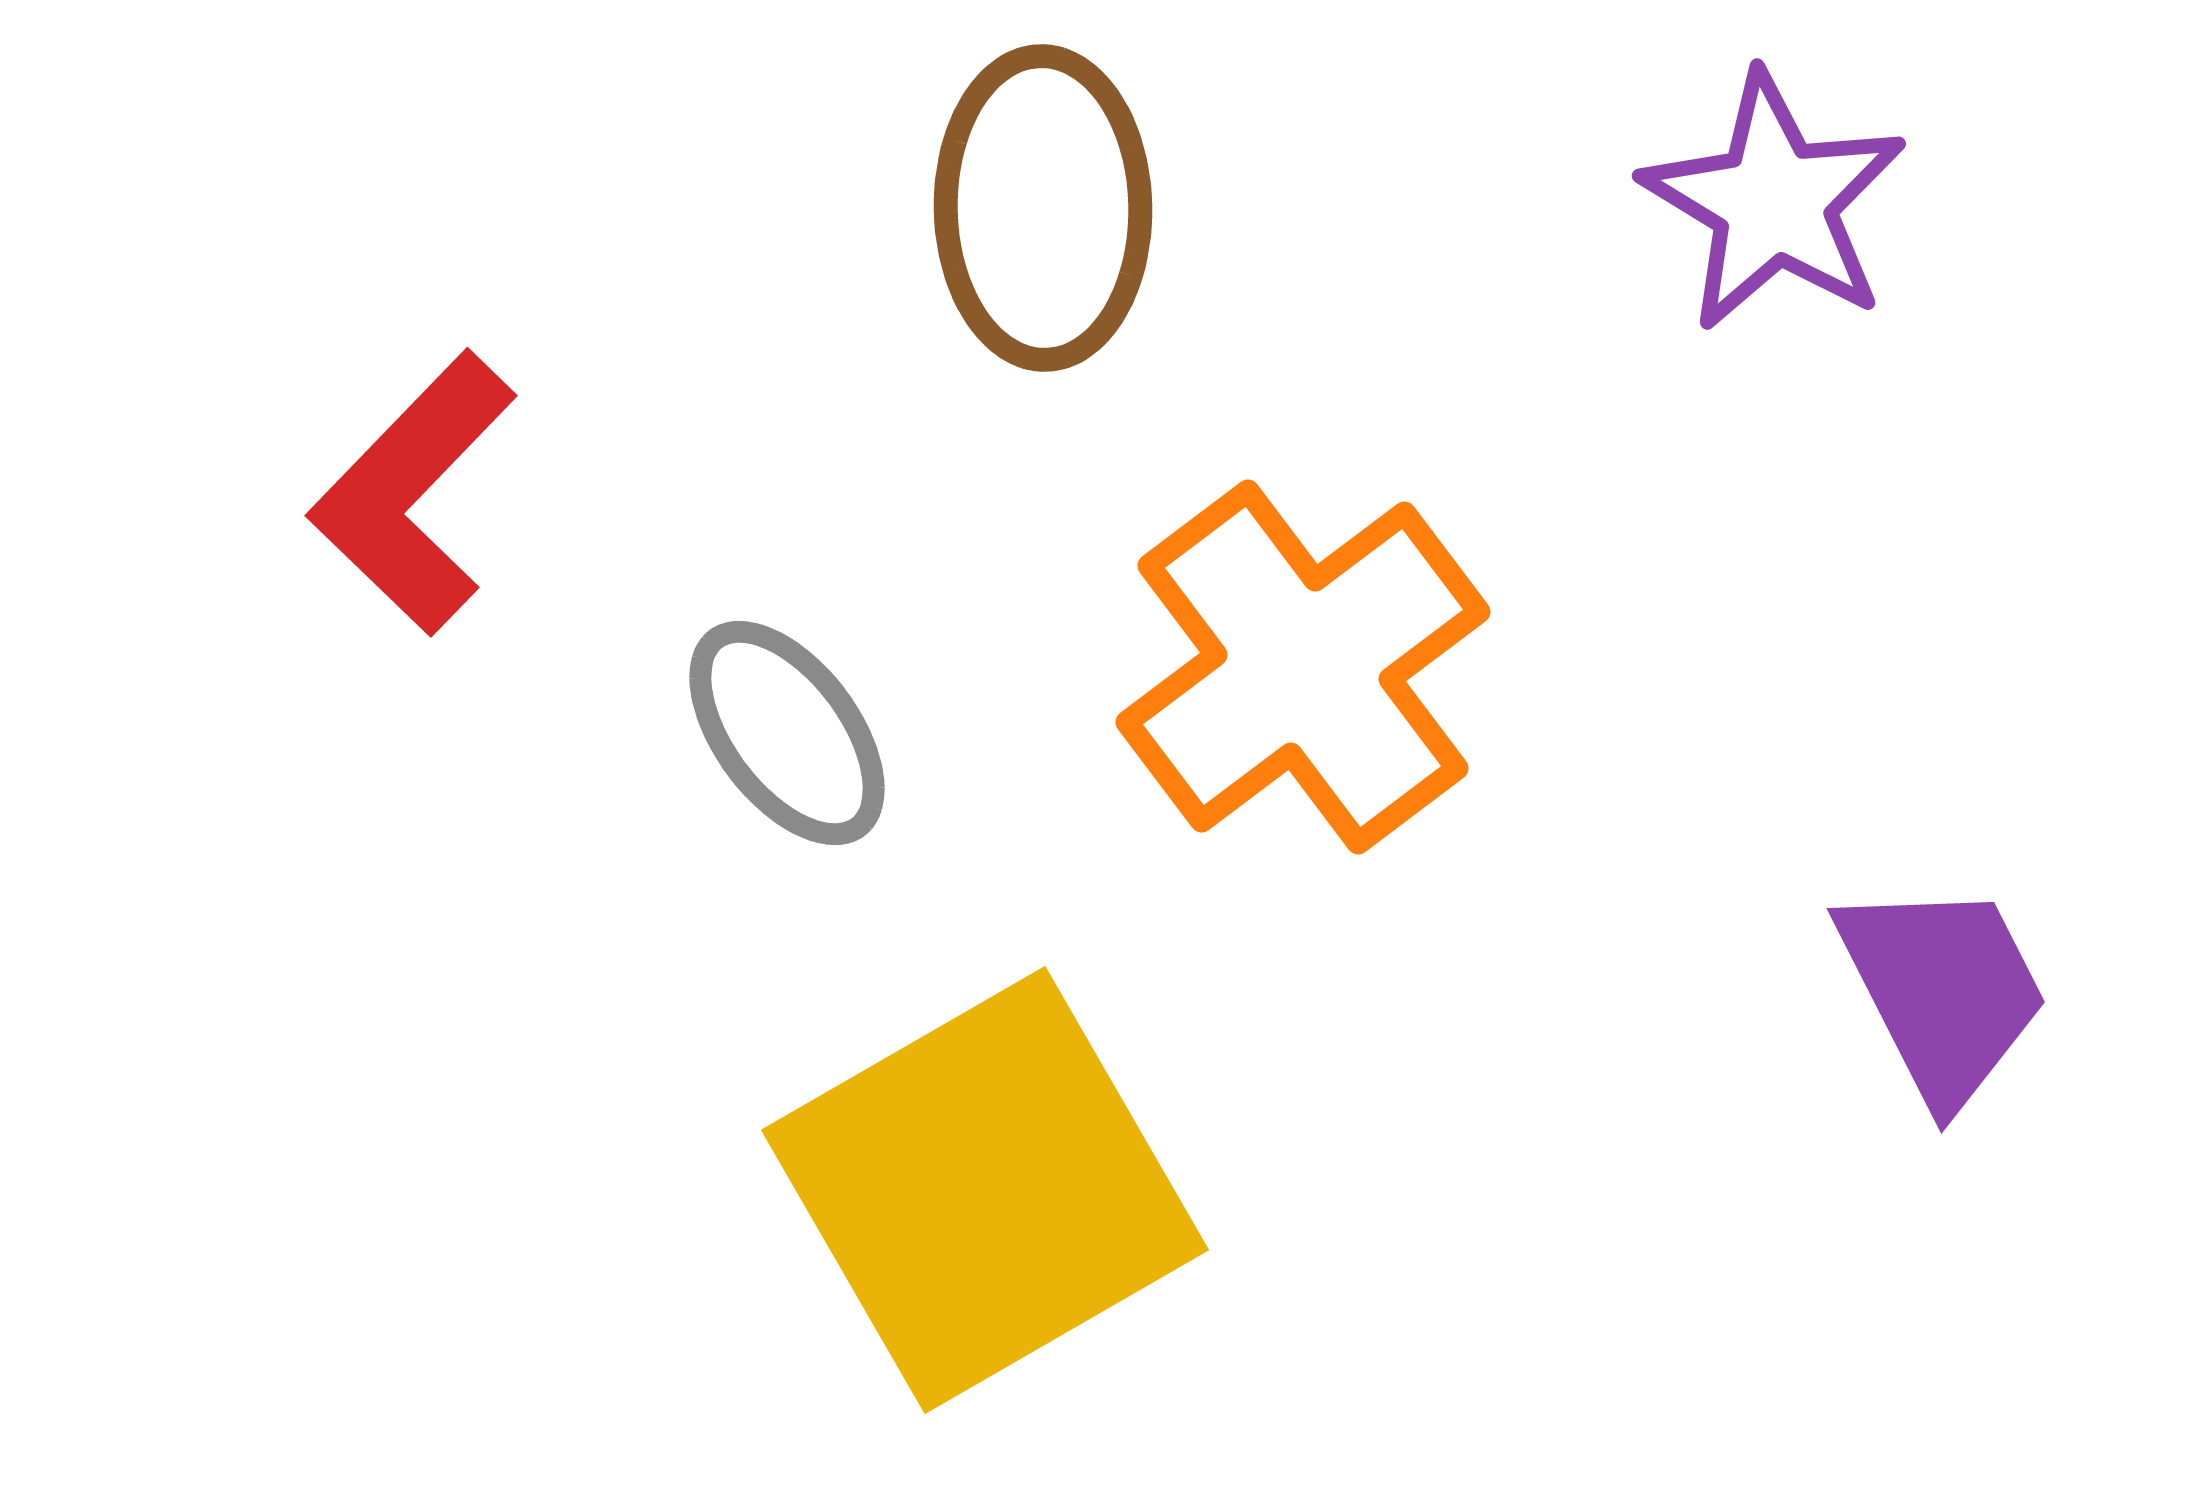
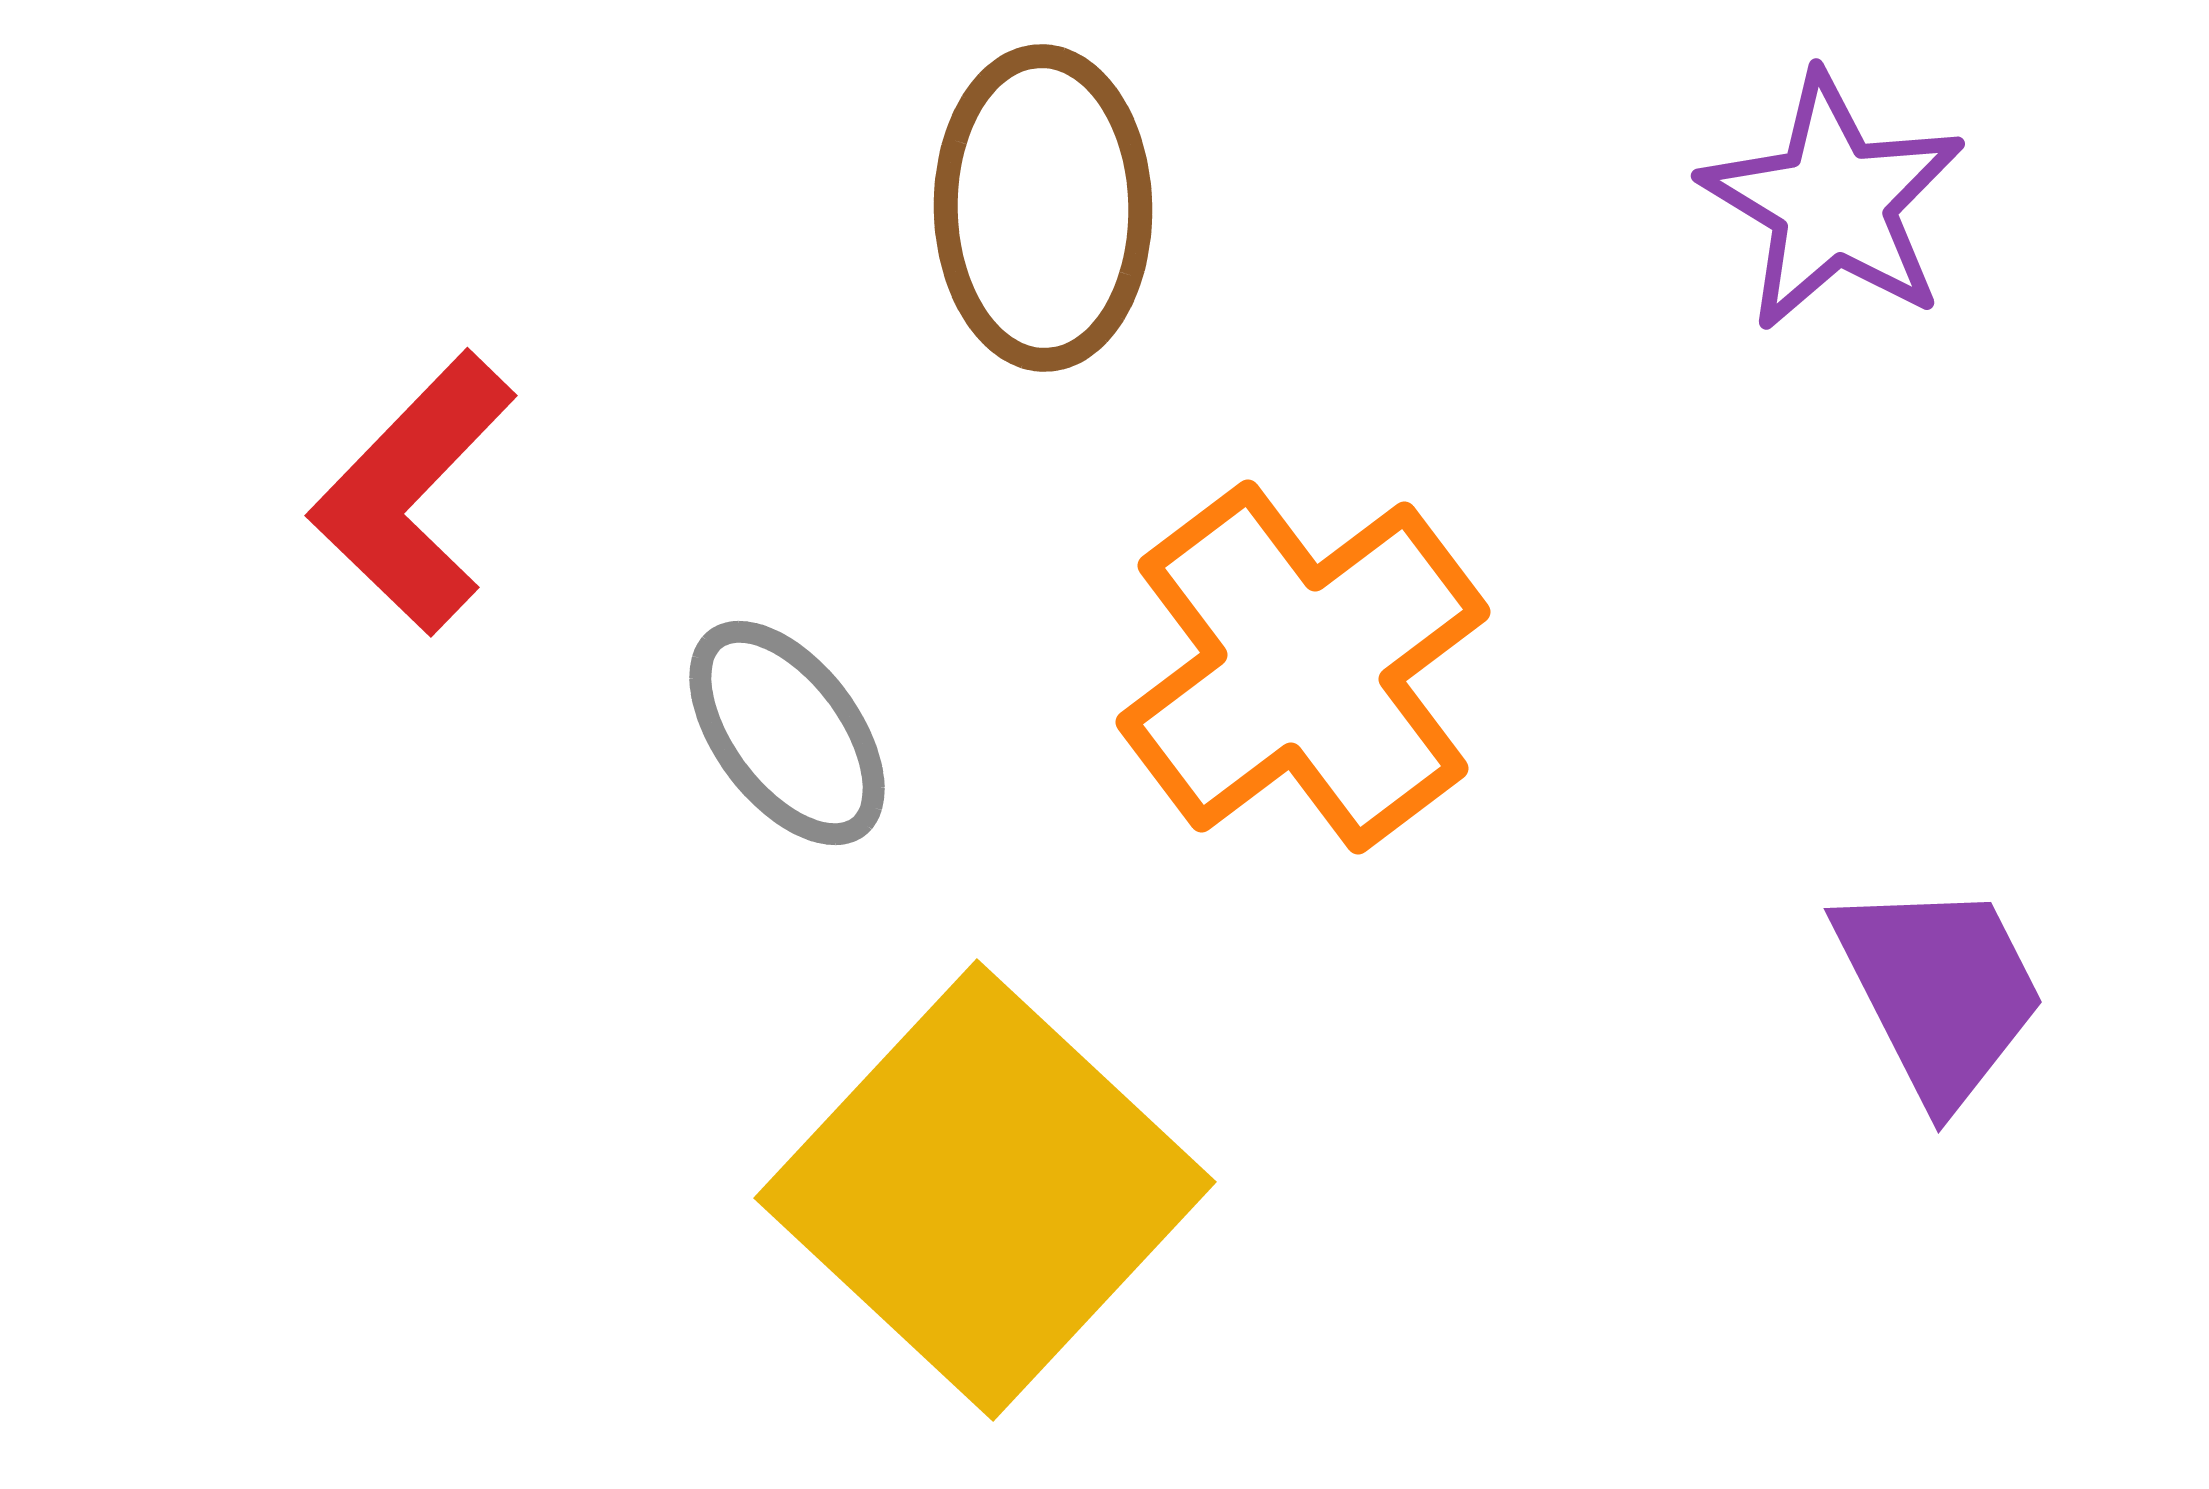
purple star: moved 59 px right
purple trapezoid: moved 3 px left
yellow square: rotated 17 degrees counterclockwise
